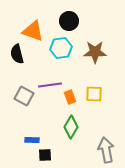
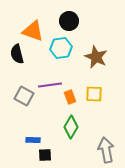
brown star: moved 1 px right, 5 px down; rotated 25 degrees clockwise
blue rectangle: moved 1 px right
